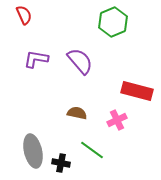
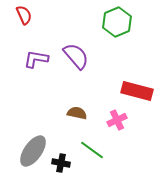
green hexagon: moved 4 px right
purple semicircle: moved 4 px left, 5 px up
gray ellipse: rotated 48 degrees clockwise
